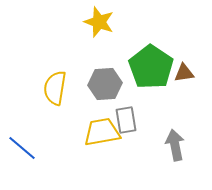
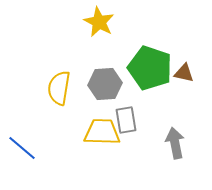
yellow star: rotated 8 degrees clockwise
green pentagon: moved 1 px left, 1 px down; rotated 15 degrees counterclockwise
brown triangle: rotated 20 degrees clockwise
yellow semicircle: moved 4 px right
yellow trapezoid: rotated 12 degrees clockwise
gray arrow: moved 2 px up
